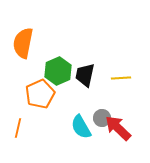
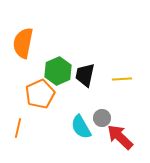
yellow line: moved 1 px right, 1 px down
red arrow: moved 2 px right, 9 px down
